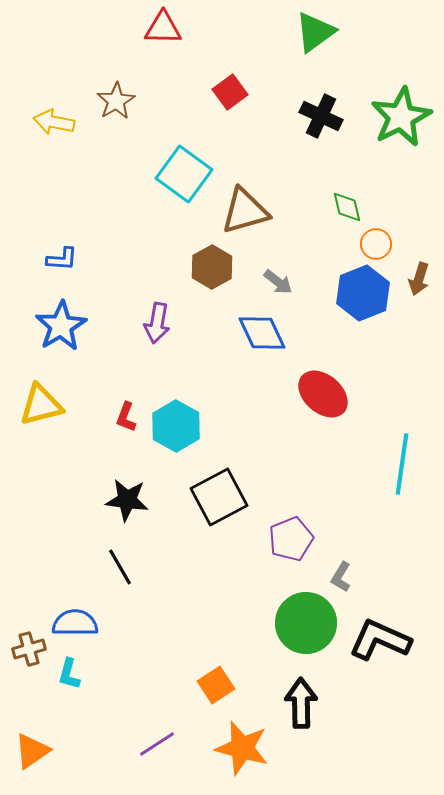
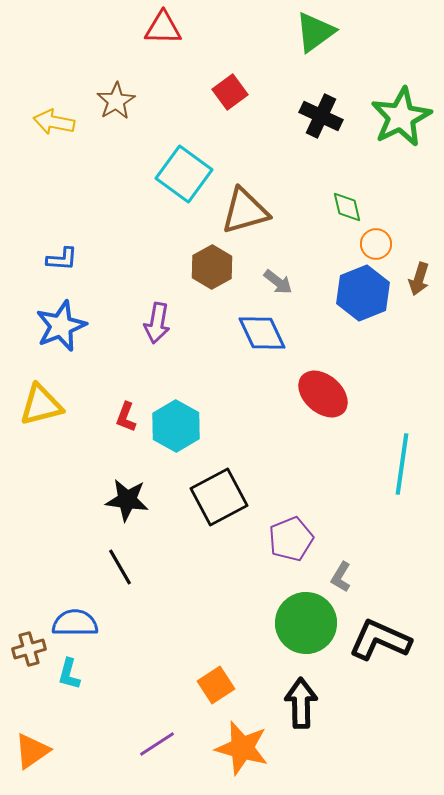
blue star: rotated 9 degrees clockwise
